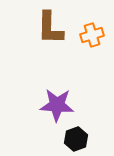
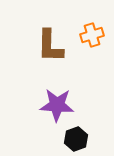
brown L-shape: moved 18 px down
